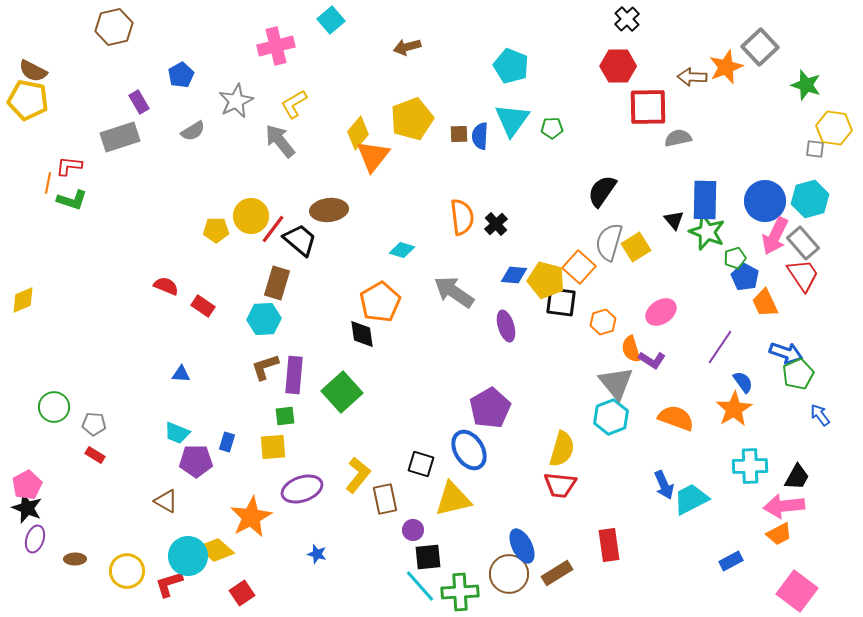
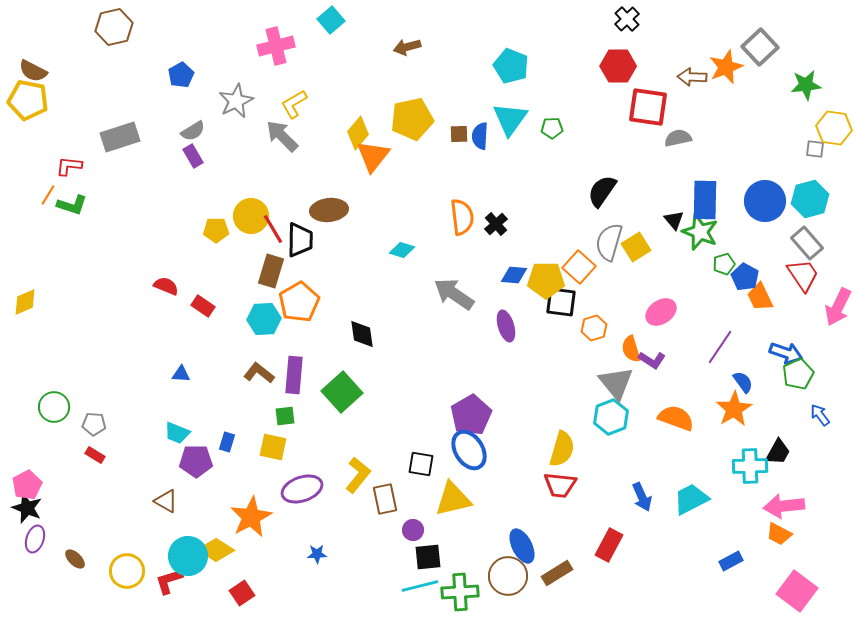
green star at (806, 85): rotated 24 degrees counterclockwise
purple rectangle at (139, 102): moved 54 px right, 54 px down
red square at (648, 107): rotated 9 degrees clockwise
yellow pentagon at (412, 119): rotated 9 degrees clockwise
cyan triangle at (512, 120): moved 2 px left, 1 px up
gray arrow at (280, 141): moved 2 px right, 5 px up; rotated 6 degrees counterclockwise
orange line at (48, 183): moved 12 px down; rotated 20 degrees clockwise
green L-shape at (72, 200): moved 5 px down
red line at (273, 229): rotated 68 degrees counterclockwise
green star at (707, 232): moved 7 px left
pink arrow at (775, 236): moved 63 px right, 71 px down
black trapezoid at (300, 240): rotated 51 degrees clockwise
gray rectangle at (803, 243): moved 4 px right
green pentagon at (735, 258): moved 11 px left, 6 px down
yellow pentagon at (546, 280): rotated 15 degrees counterclockwise
brown rectangle at (277, 283): moved 6 px left, 12 px up
gray arrow at (454, 292): moved 2 px down
yellow diamond at (23, 300): moved 2 px right, 2 px down
orange pentagon at (380, 302): moved 81 px left
orange trapezoid at (765, 303): moved 5 px left, 6 px up
orange hexagon at (603, 322): moved 9 px left, 6 px down
brown L-shape at (265, 367): moved 6 px left, 6 px down; rotated 56 degrees clockwise
purple pentagon at (490, 408): moved 19 px left, 7 px down
yellow square at (273, 447): rotated 16 degrees clockwise
black square at (421, 464): rotated 8 degrees counterclockwise
black trapezoid at (797, 477): moved 19 px left, 25 px up
blue arrow at (664, 485): moved 22 px left, 12 px down
orange trapezoid at (779, 534): rotated 56 degrees clockwise
red rectangle at (609, 545): rotated 36 degrees clockwise
yellow diamond at (216, 550): rotated 9 degrees counterclockwise
blue star at (317, 554): rotated 18 degrees counterclockwise
brown ellipse at (75, 559): rotated 45 degrees clockwise
brown circle at (509, 574): moved 1 px left, 2 px down
red L-shape at (169, 584): moved 3 px up
cyan line at (420, 586): rotated 63 degrees counterclockwise
